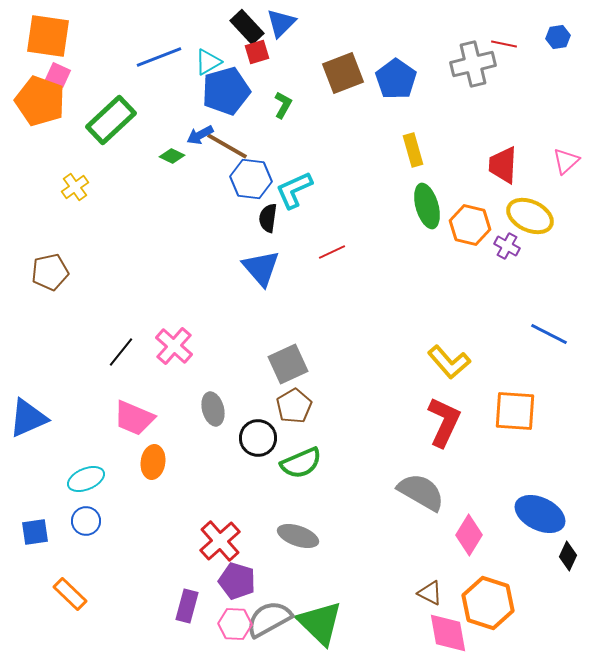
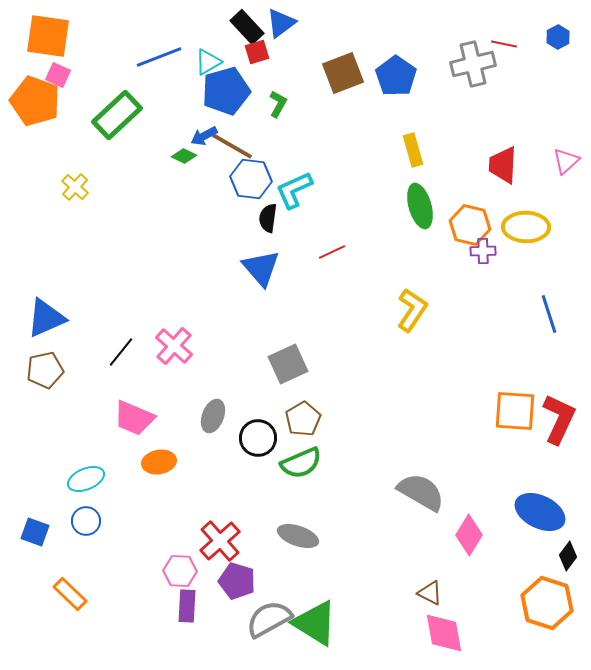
blue triangle at (281, 23): rotated 8 degrees clockwise
blue hexagon at (558, 37): rotated 20 degrees counterclockwise
blue pentagon at (396, 79): moved 3 px up
orange pentagon at (40, 101): moved 5 px left
green L-shape at (283, 105): moved 5 px left, 1 px up
green rectangle at (111, 120): moved 6 px right, 5 px up
blue arrow at (200, 135): moved 4 px right, 1 px down
brown line at (227, 146): moved 5 px right
green diamond at (172, 156): moved 12 px right
yellow cross at (75, 187): rotated 12 degrees counterclockwise
green ellipse at (427, 206): moved 7 px left
yellow ellipse at (530, 216): moved 4 px left, 11 px down; rotated 24 degrees counterclockwise
purple cross at (507, 246): moved 24 px left, 5 px down; rotated 30 degrees counterclockwise
brown pentagon at (50, 272): moved 5 px left, 98 px down
blue line at (549, 334): moved 20 px up; rotated 45 degrees clockwise
yellow L-shape at (449, 362): moved 37 px left, 52 px up; rotated 105 degrees counterclockwise
brown pentagon at (294, 406): moved 9 px right, 13 px down
gray ellipse at (213, 409): moved 7 px down; rotated 36 degrees clockwise
blue triangle at (28, 418): moved 18 px right, 100 px up
red L-shape at (444, 422): moved 115 px right, 3 px up
orange ellipse at (153, 462): moved 6 px right; rotated 72 degrees clockwise
blue ellipse at (540, 514): moved 2 px up
blue square at (35, 532): rotated 28 degrees clockwise
black diamond at (568, 556): rotated 12 degrees clockwise
orange hexagon at (488, 603): moved 59 px right
purple rectangle at (187, 606): rotated 12 degrees counterclockwise
green triangle at (320, 623): moved 5 px left; rotated 12 degrees counterclockwise
pink hexagon at (235, 624): moved 55 px left, 53 px up
pink diamond at (448, 633): moved 4 px left
